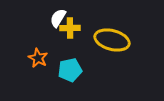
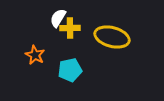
yellow ellipse: moved 3 px up
orange star: moved 3 px left, 3 px up
